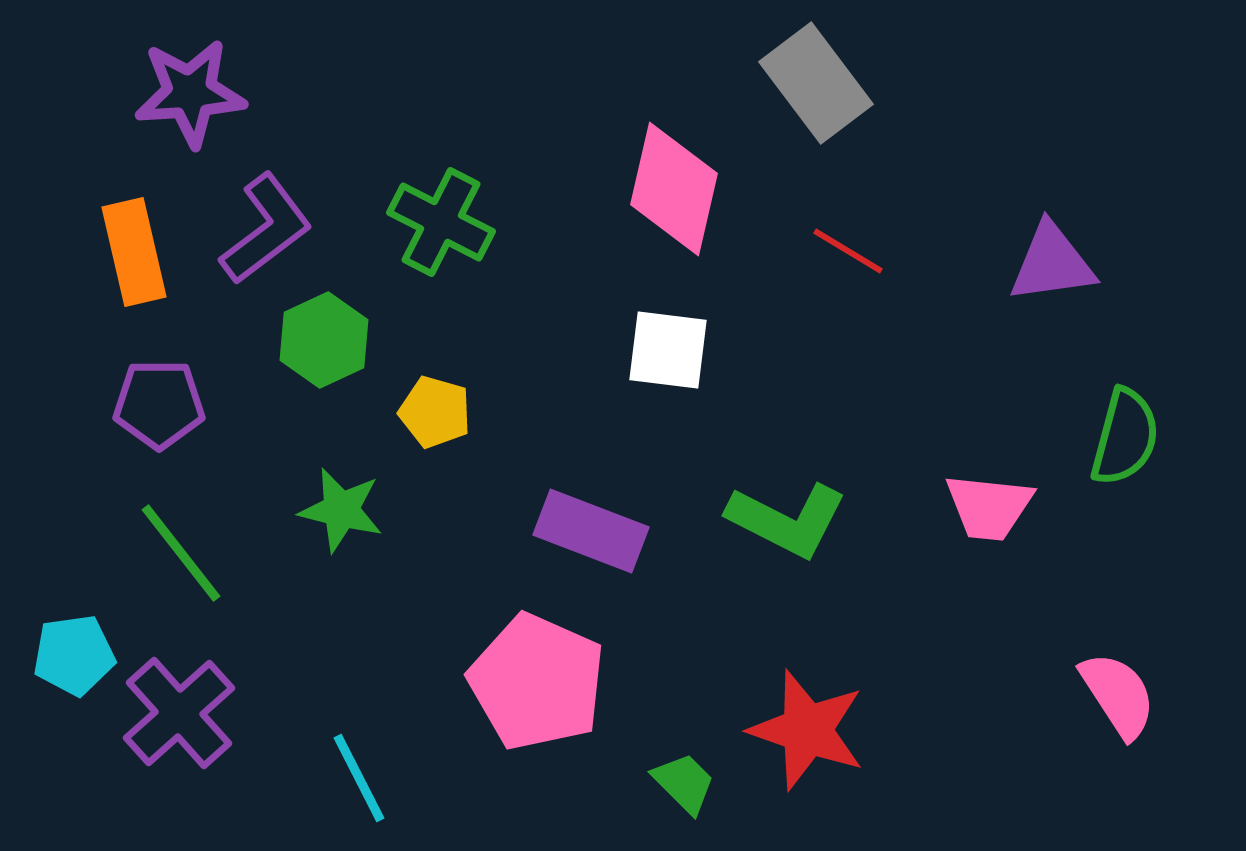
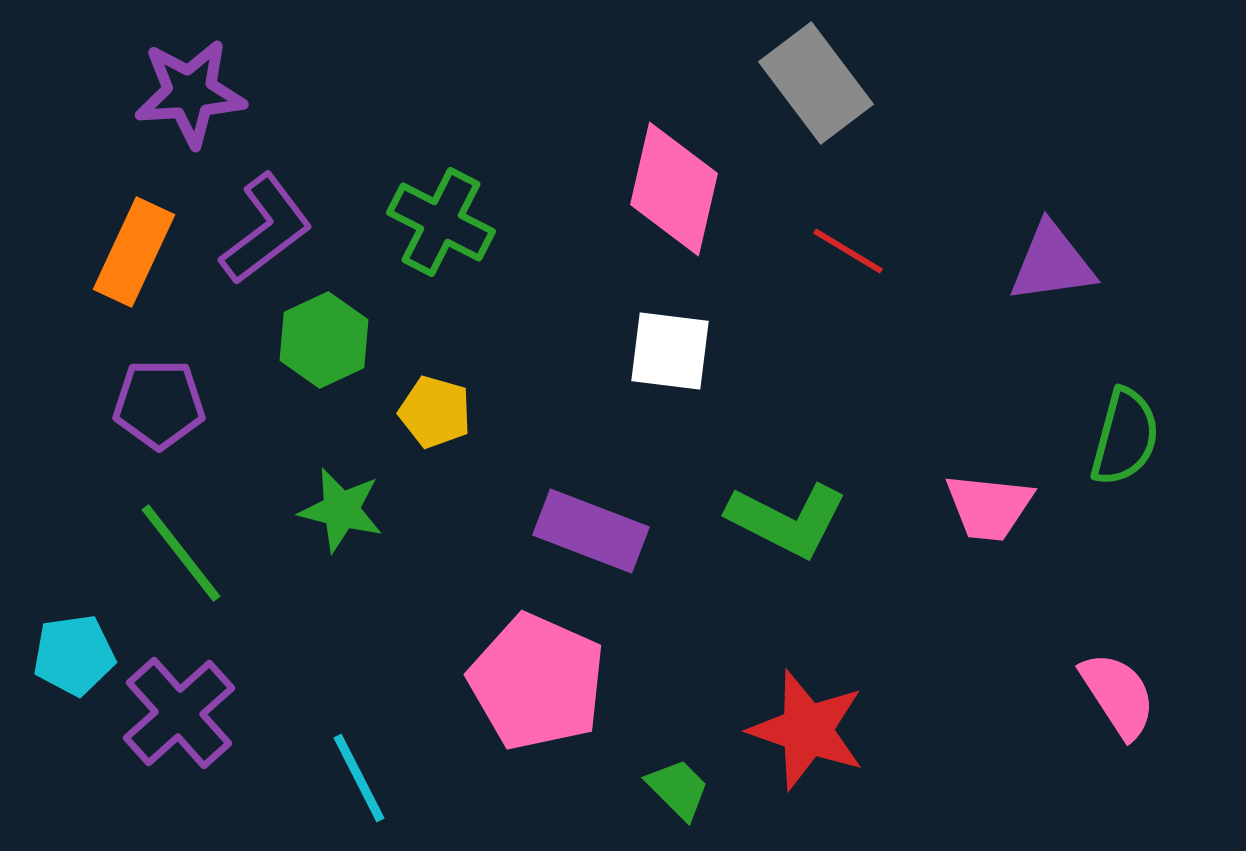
orange rectangle: rotated 38 degrees clockwise
white square: moved 2 px right, 1 px down
green trapezoid: moved 6 px left, 6 px down
